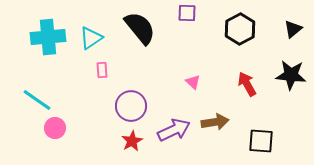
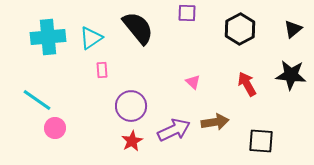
black semicircle: moved 2 px left
